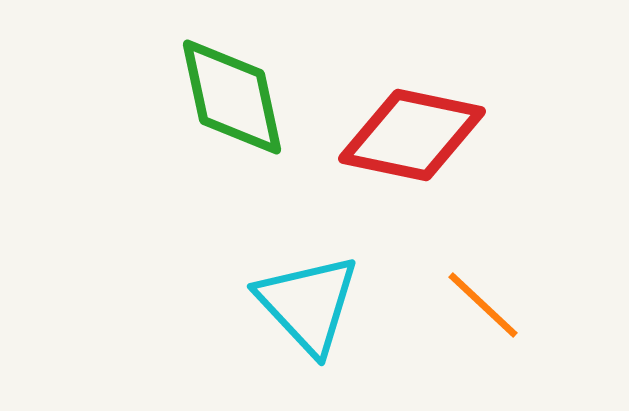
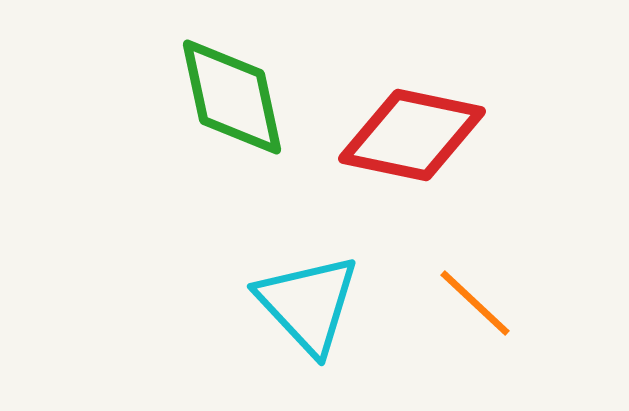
orange line: moved 8 px left, 2 px up
